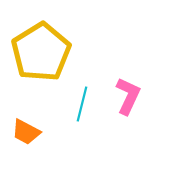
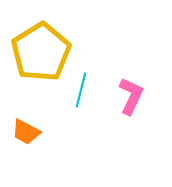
pink L-shape: moved 3 px right
cyan line: moved 1 px left, 14 px up
